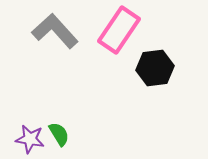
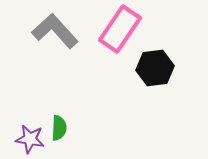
pink rectangle: moved 1 px right, 1 px up
green semicircle: moved 6 px up; rotated 35 degrees clockwise
